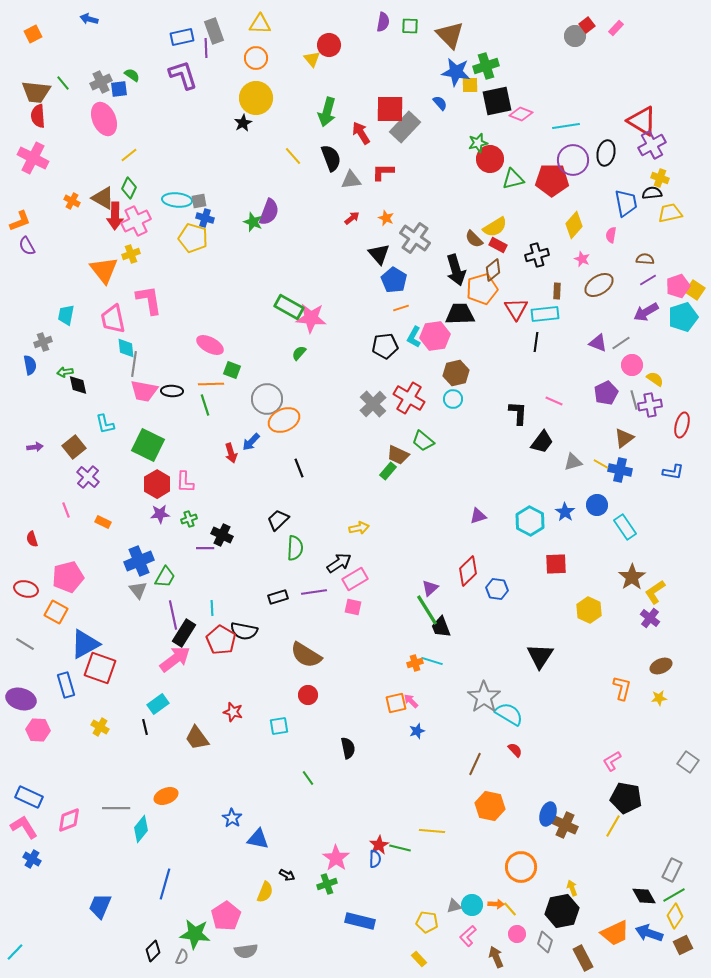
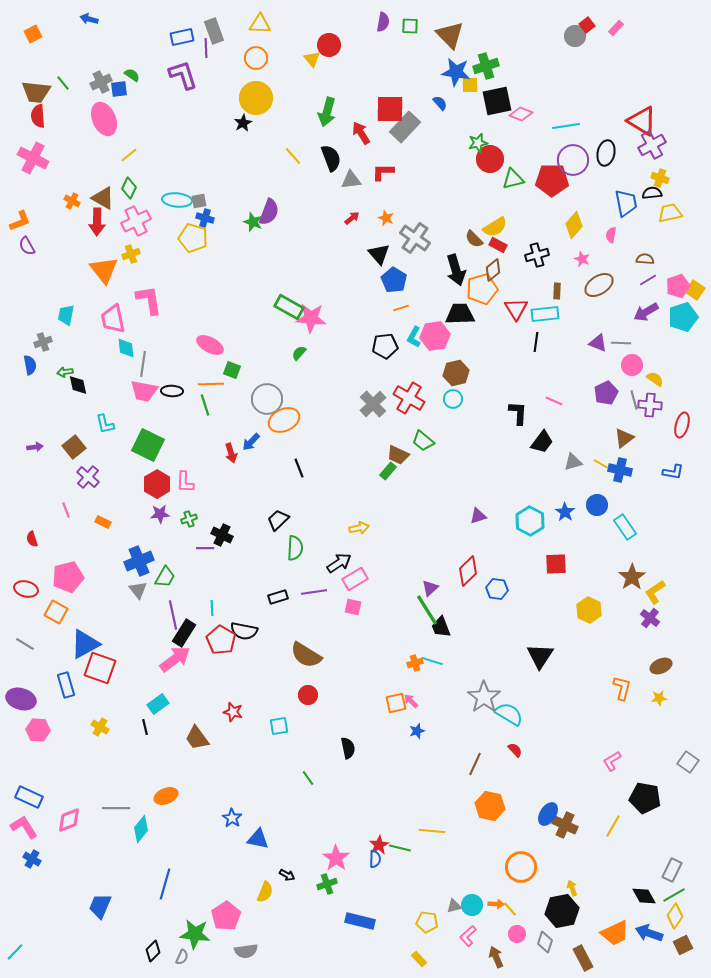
red arrow at (115, 216): moved 18 px left, 6 px down
gray line at (621, 343): rotated 36 degrees clockwise
gray line at (134, 364): moved 9 px right
purple cross at (650, 405): rotated 15 degrees clockwise
black pentagon at (626, 798): moved 19 px right
blue ellipse at (548, 814): rotated 15 degrees clockwise
